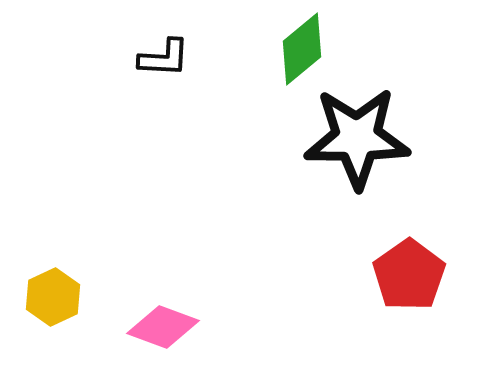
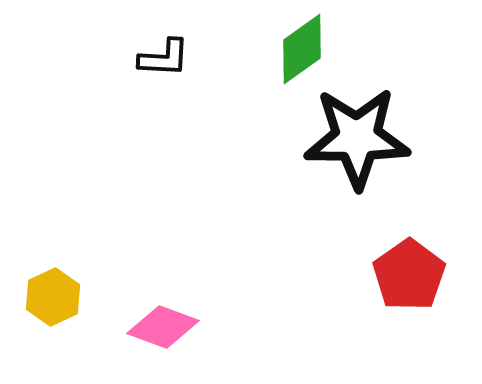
green diamond: rotated 4 degrees clockwise
